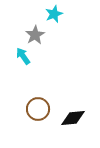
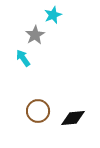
cyan star: moved 1 px left, 1 px down
cyan arrow: moved 2 px down
brown circle: moved 2 px down
